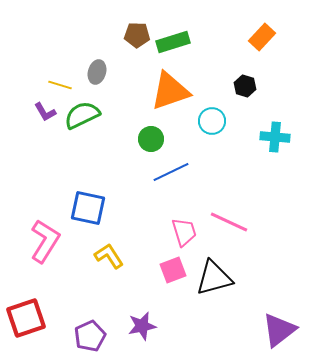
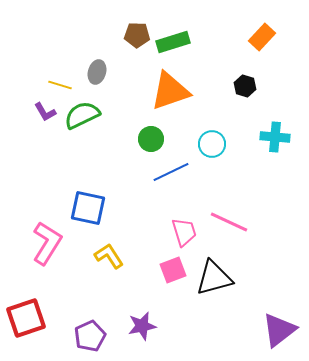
cyan circle: moved 23 px down
pink L-shape: moved 2 px right, 2 px down
